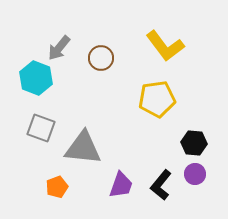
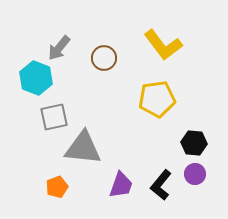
yellow L-shape: moved 2 px left, 1 px up
brown circle: moved 3 px right
gray square: moved 13 px right, 11 px up; rotated 32 degrees counterclockwise
